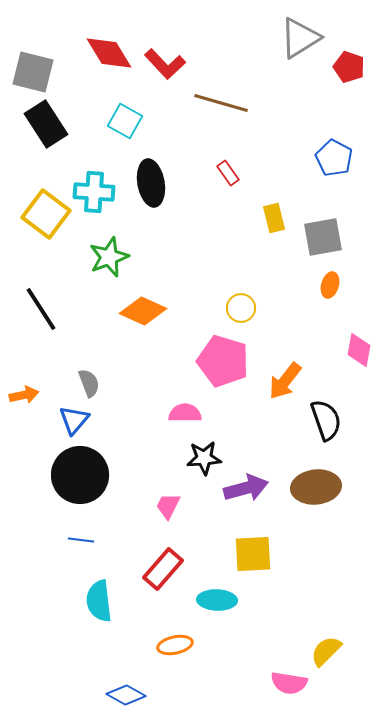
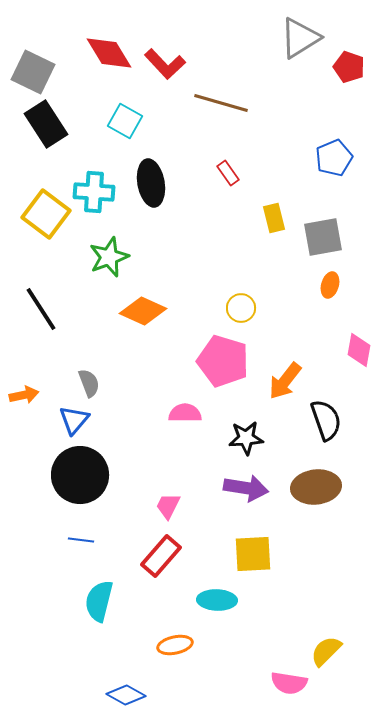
gray square at (33, 72): rotated 12 degrees clockwise
blue pentagon at (334, 158): rotated 21 degrees clockwise
black star at (204, 458): moved 42 px right, 20 px up
purple arrow at (246, 488): rotated 24 degrees clockwise
red rectangle at (163, 569): moved 2 px left, 13 px up
cyan semicircle at (99, 601): rotated 21 degrees clockwise
